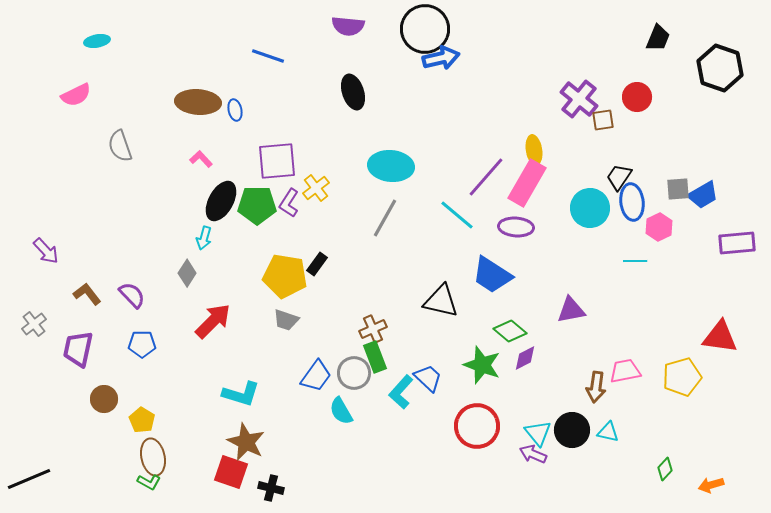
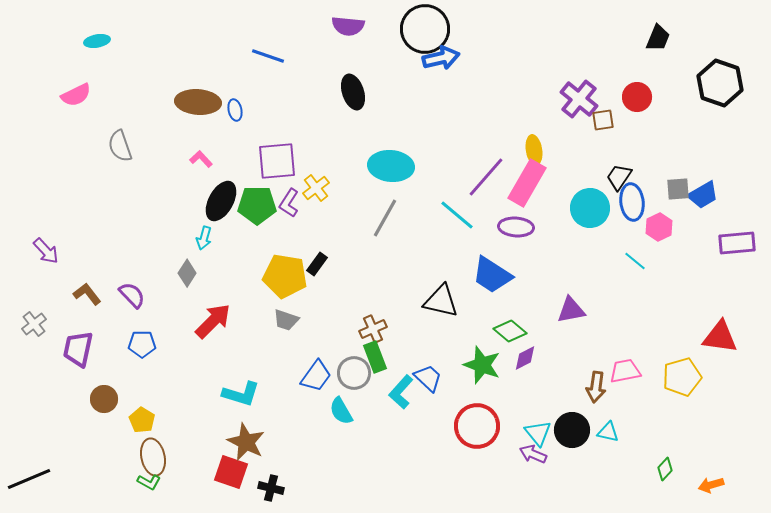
black hexagon at (720, 68): moved 15 px down
cyan line at (635, 261): rotated 40 degrees clockwise
